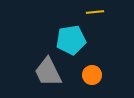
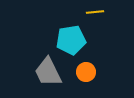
orange circle: moved 6 px left, 3 px up
